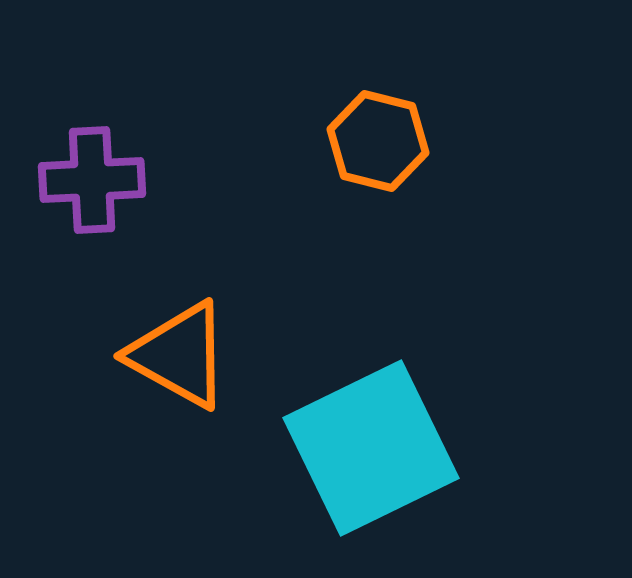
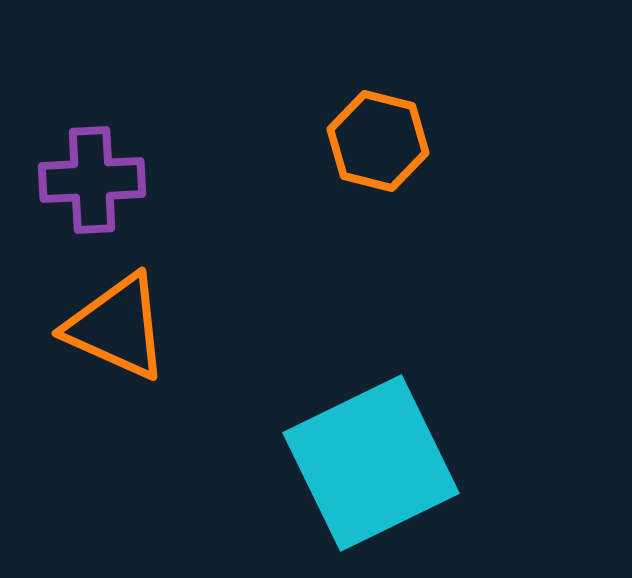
orange triangle: moved 62 px left, 28 px up; rotated 5 degrees counterclockwise
cyan square: moved 15 px down
